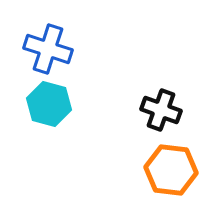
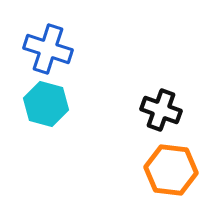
cyan hexagon: moved 3 px left
